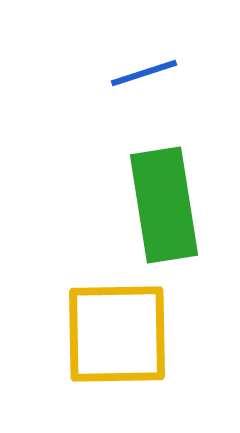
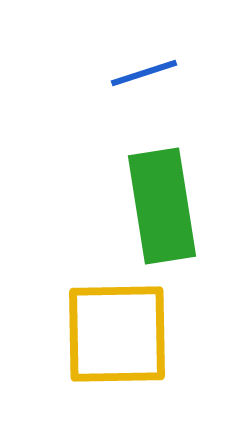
green rectangle: moved 2 px left, 1 px down
